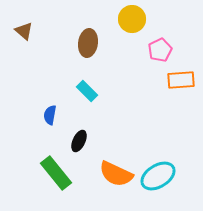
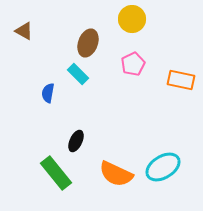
brown triangle: rotated 12 degrees counterclockwise
brown ellipse: rotated 12 degrees clockwise
pink pentagon: moved 27 px left, 14 px down
orange rectangle: rotated 16 degrees clockwise
cyan rectangle: moved 9 px left, 17 px up
blue semicircle: moved 2 px left, 22 px up
black ellipse: moved 3 px left
cyan ellipse: moved 5 px right, 9 px up
